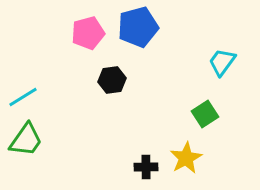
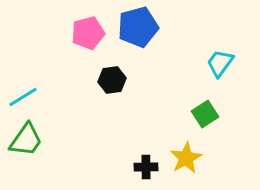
cyan trapezoid: moved 2 px left, 1 px down
